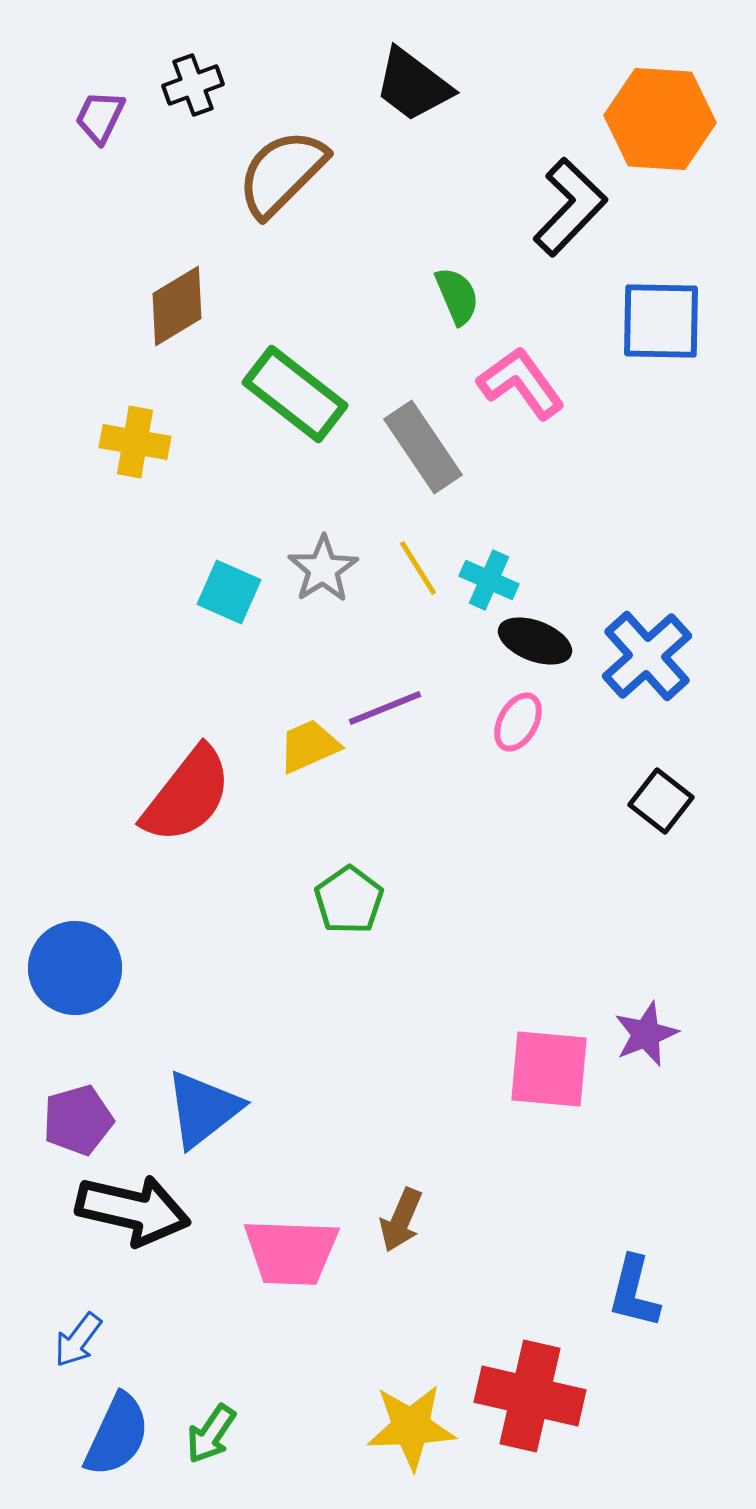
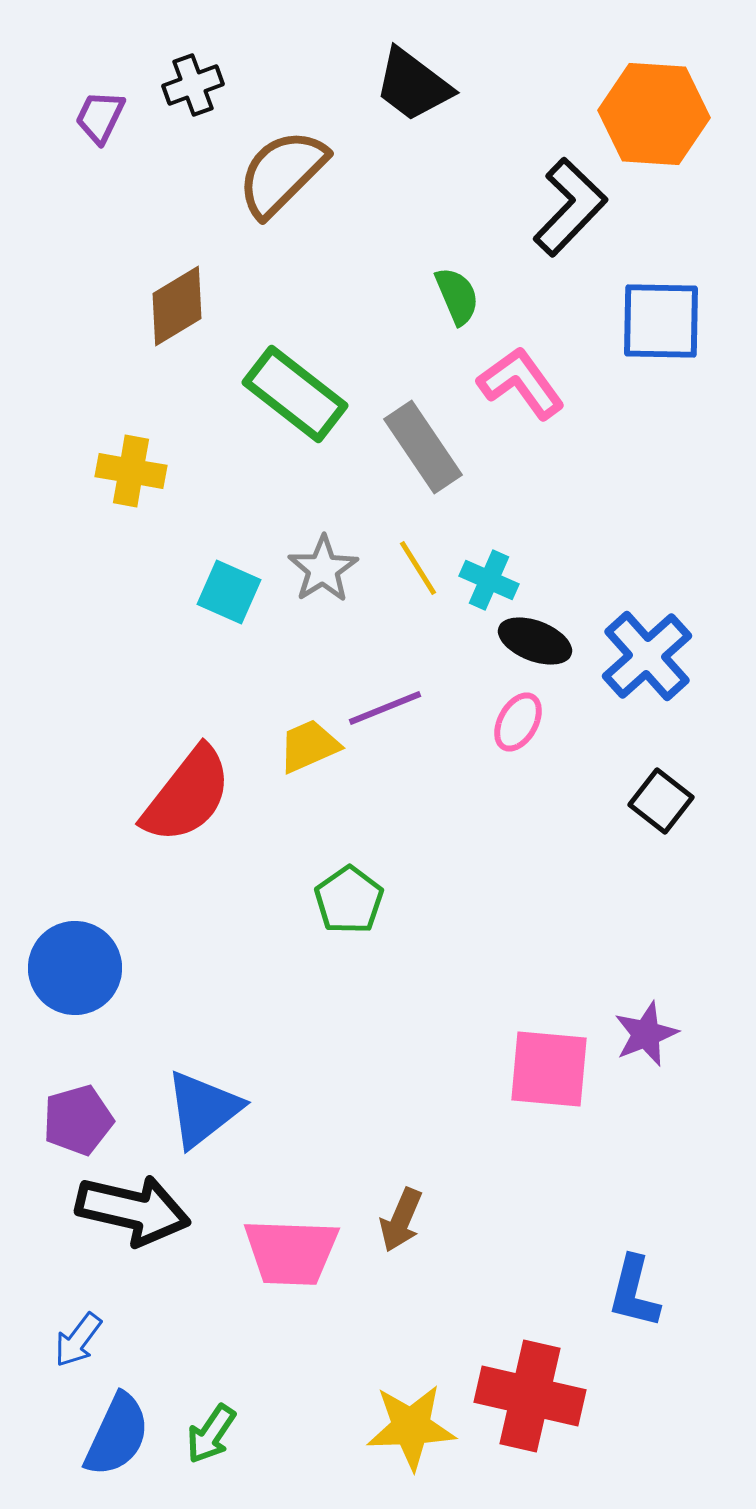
orange hexagon: moved 6 px left, 5 px up
yellow cross: moved 4 px left, 29 px down
